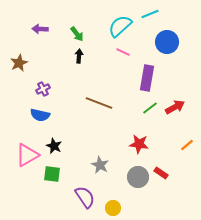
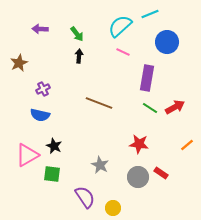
green line: rotated 70 degrees clockwise
